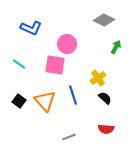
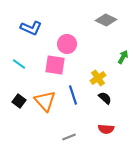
gray diamond: moved 2 px right
green arrow: moved 7 px right, 10 px down
